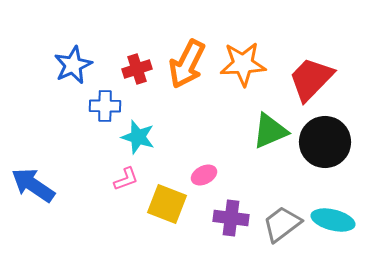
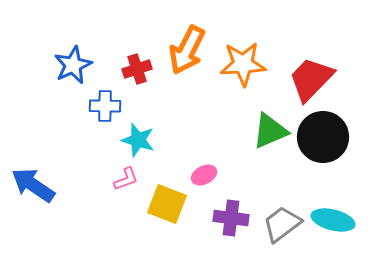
orange arrow: moved 14 px up
cyan star: moved 3 px down
black circle: moved 2 px left, 5 px up
